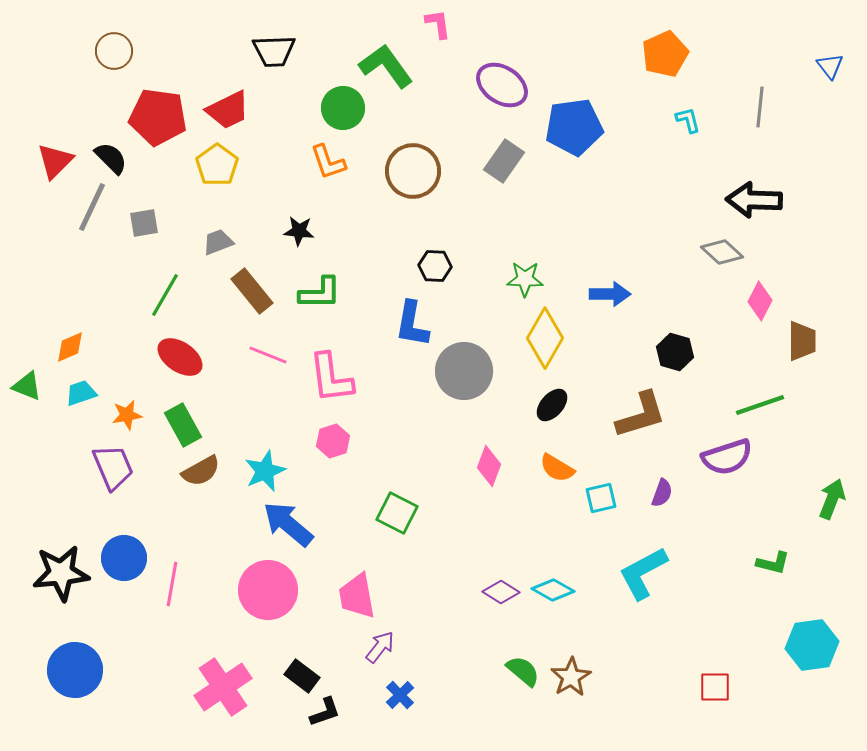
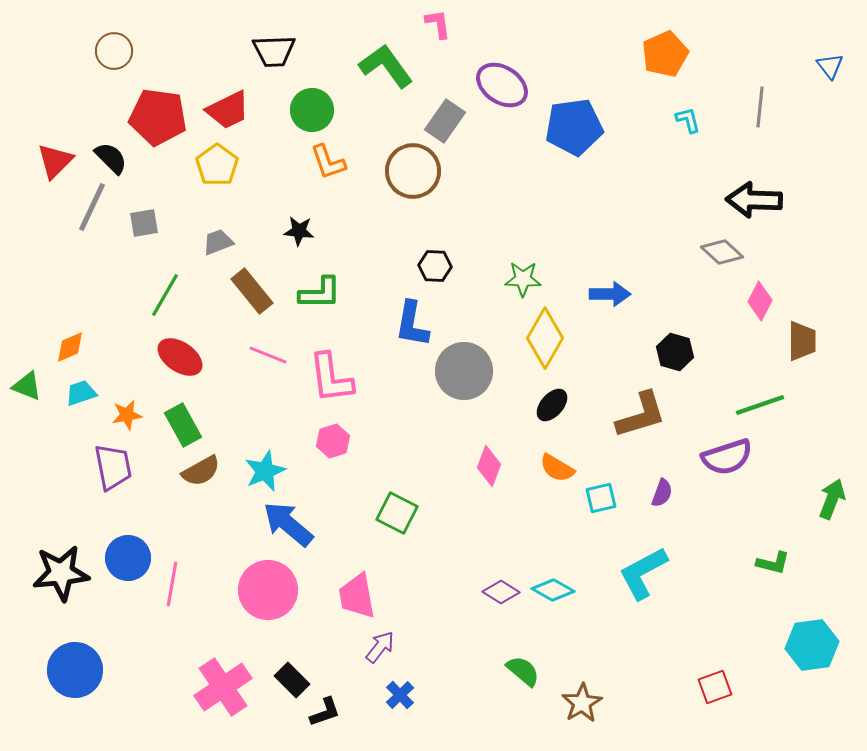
green circle at (343, 108): moved 31 px left, 2 px down
gray rectangle at (504, 161): moved 59 px left, 40 px up
green star at (525, 279): moved 2 px left
purple trapezoid at (113, 467): rotated 12 degrees clockwise
blue circle at (124, 558): moved 4 px right
black rectangle at (302, 676): moved 10 px left, 4 px down; rotated 8 degrees clockwise
brown star at (571, 677): moved 11 px right, 26 px down
red square at (715, 687): rotated 20 degrees counterclockwise
